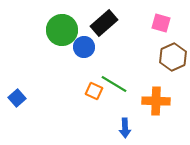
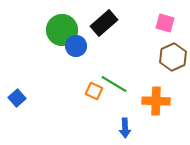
pink square: moved 4 px right
blue circle: moved 8 px left, 1 px up
